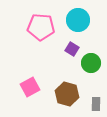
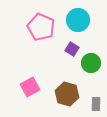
pink pentagon: rotated 20 degrees clockwise
